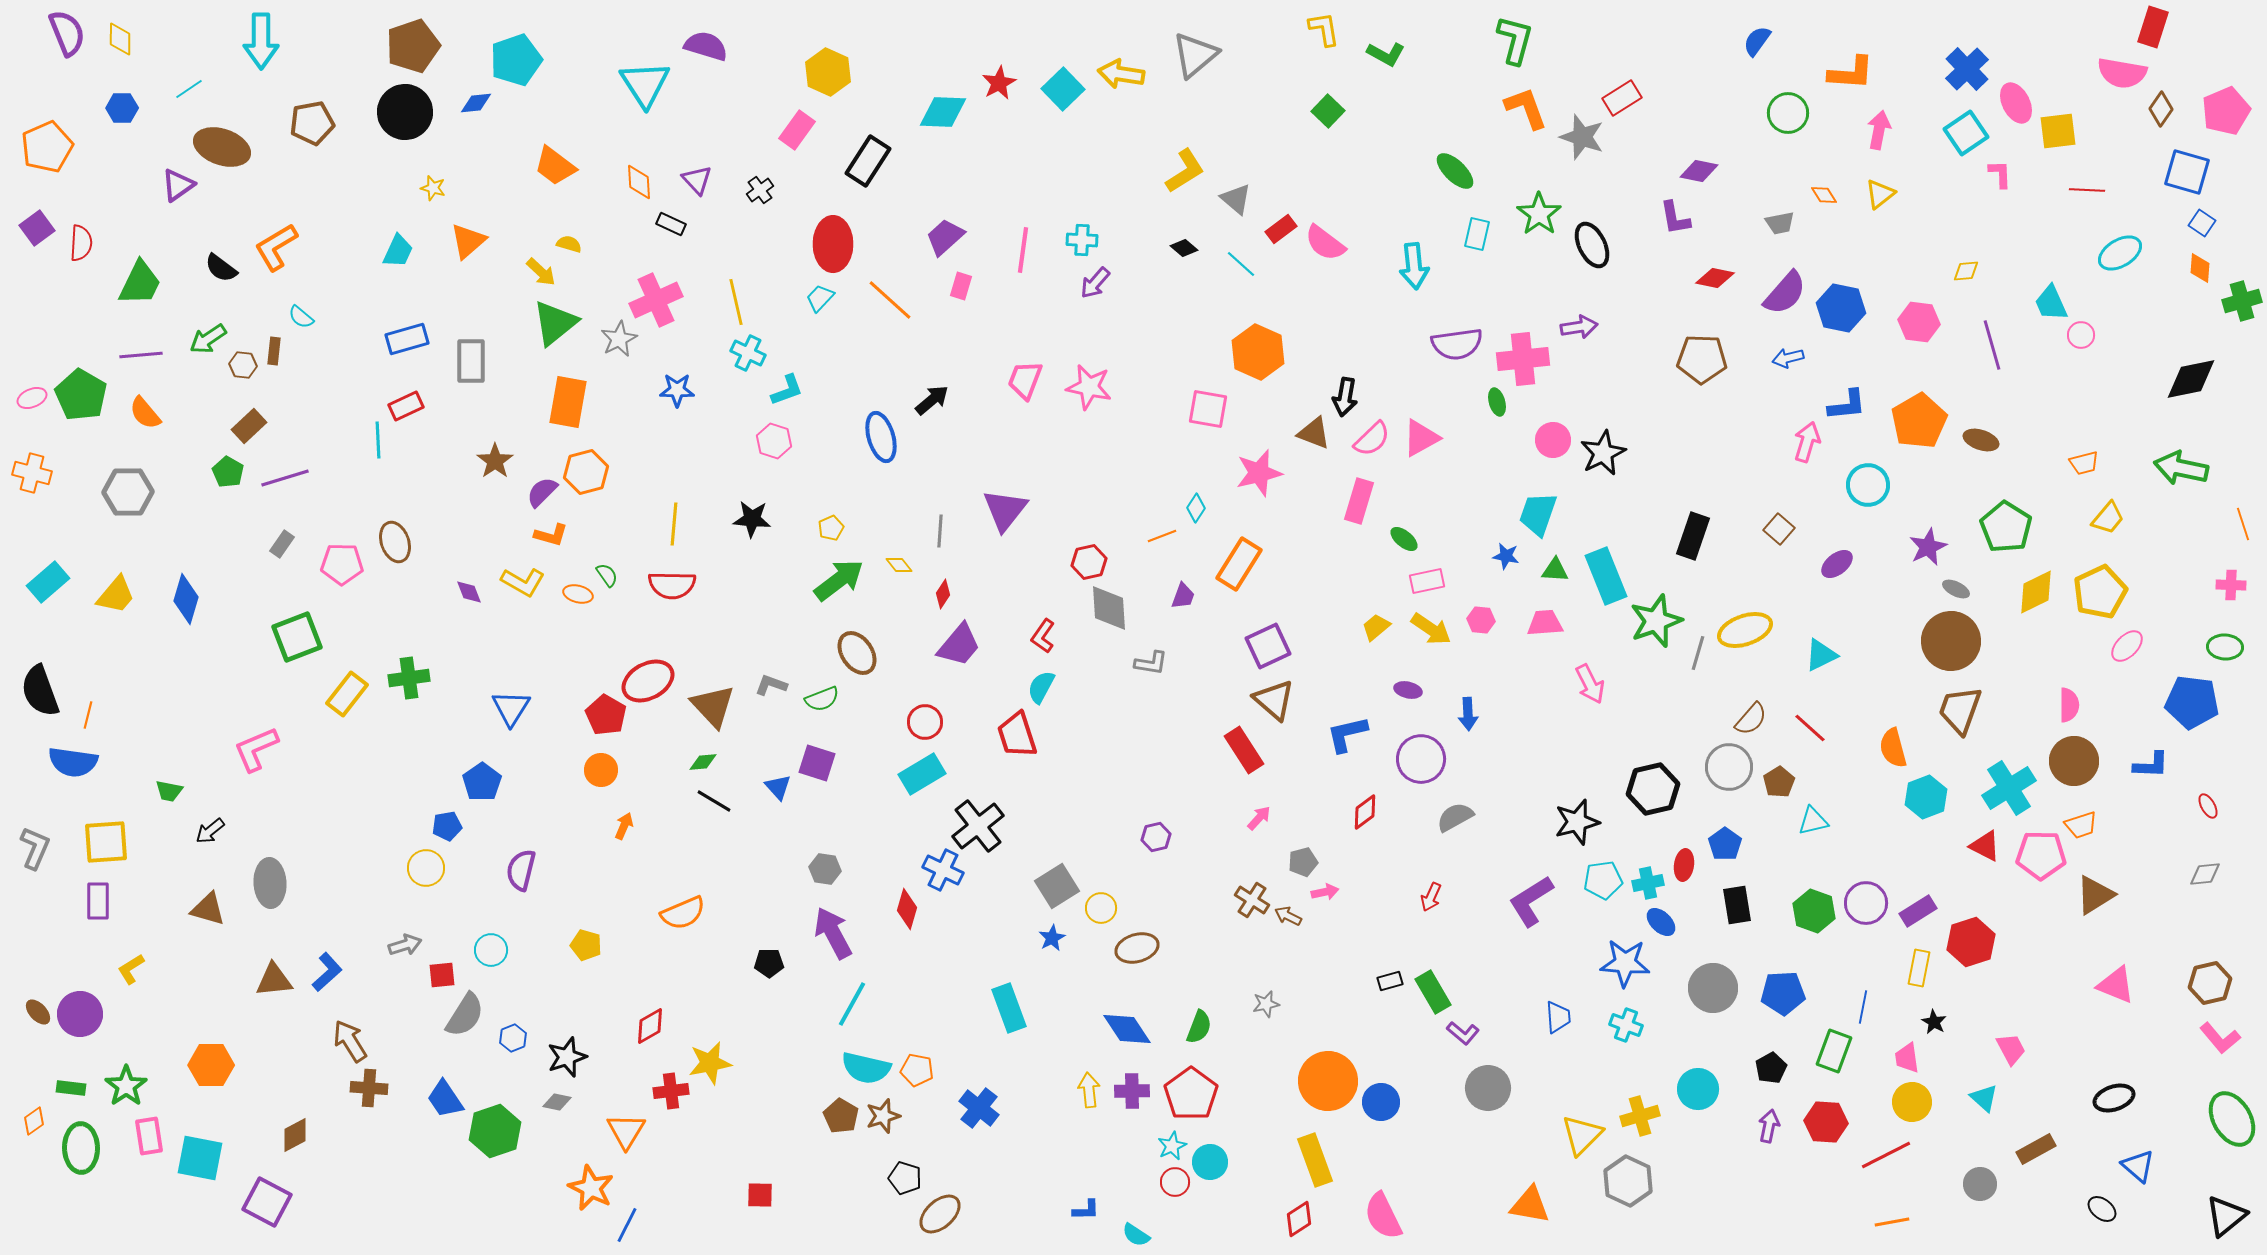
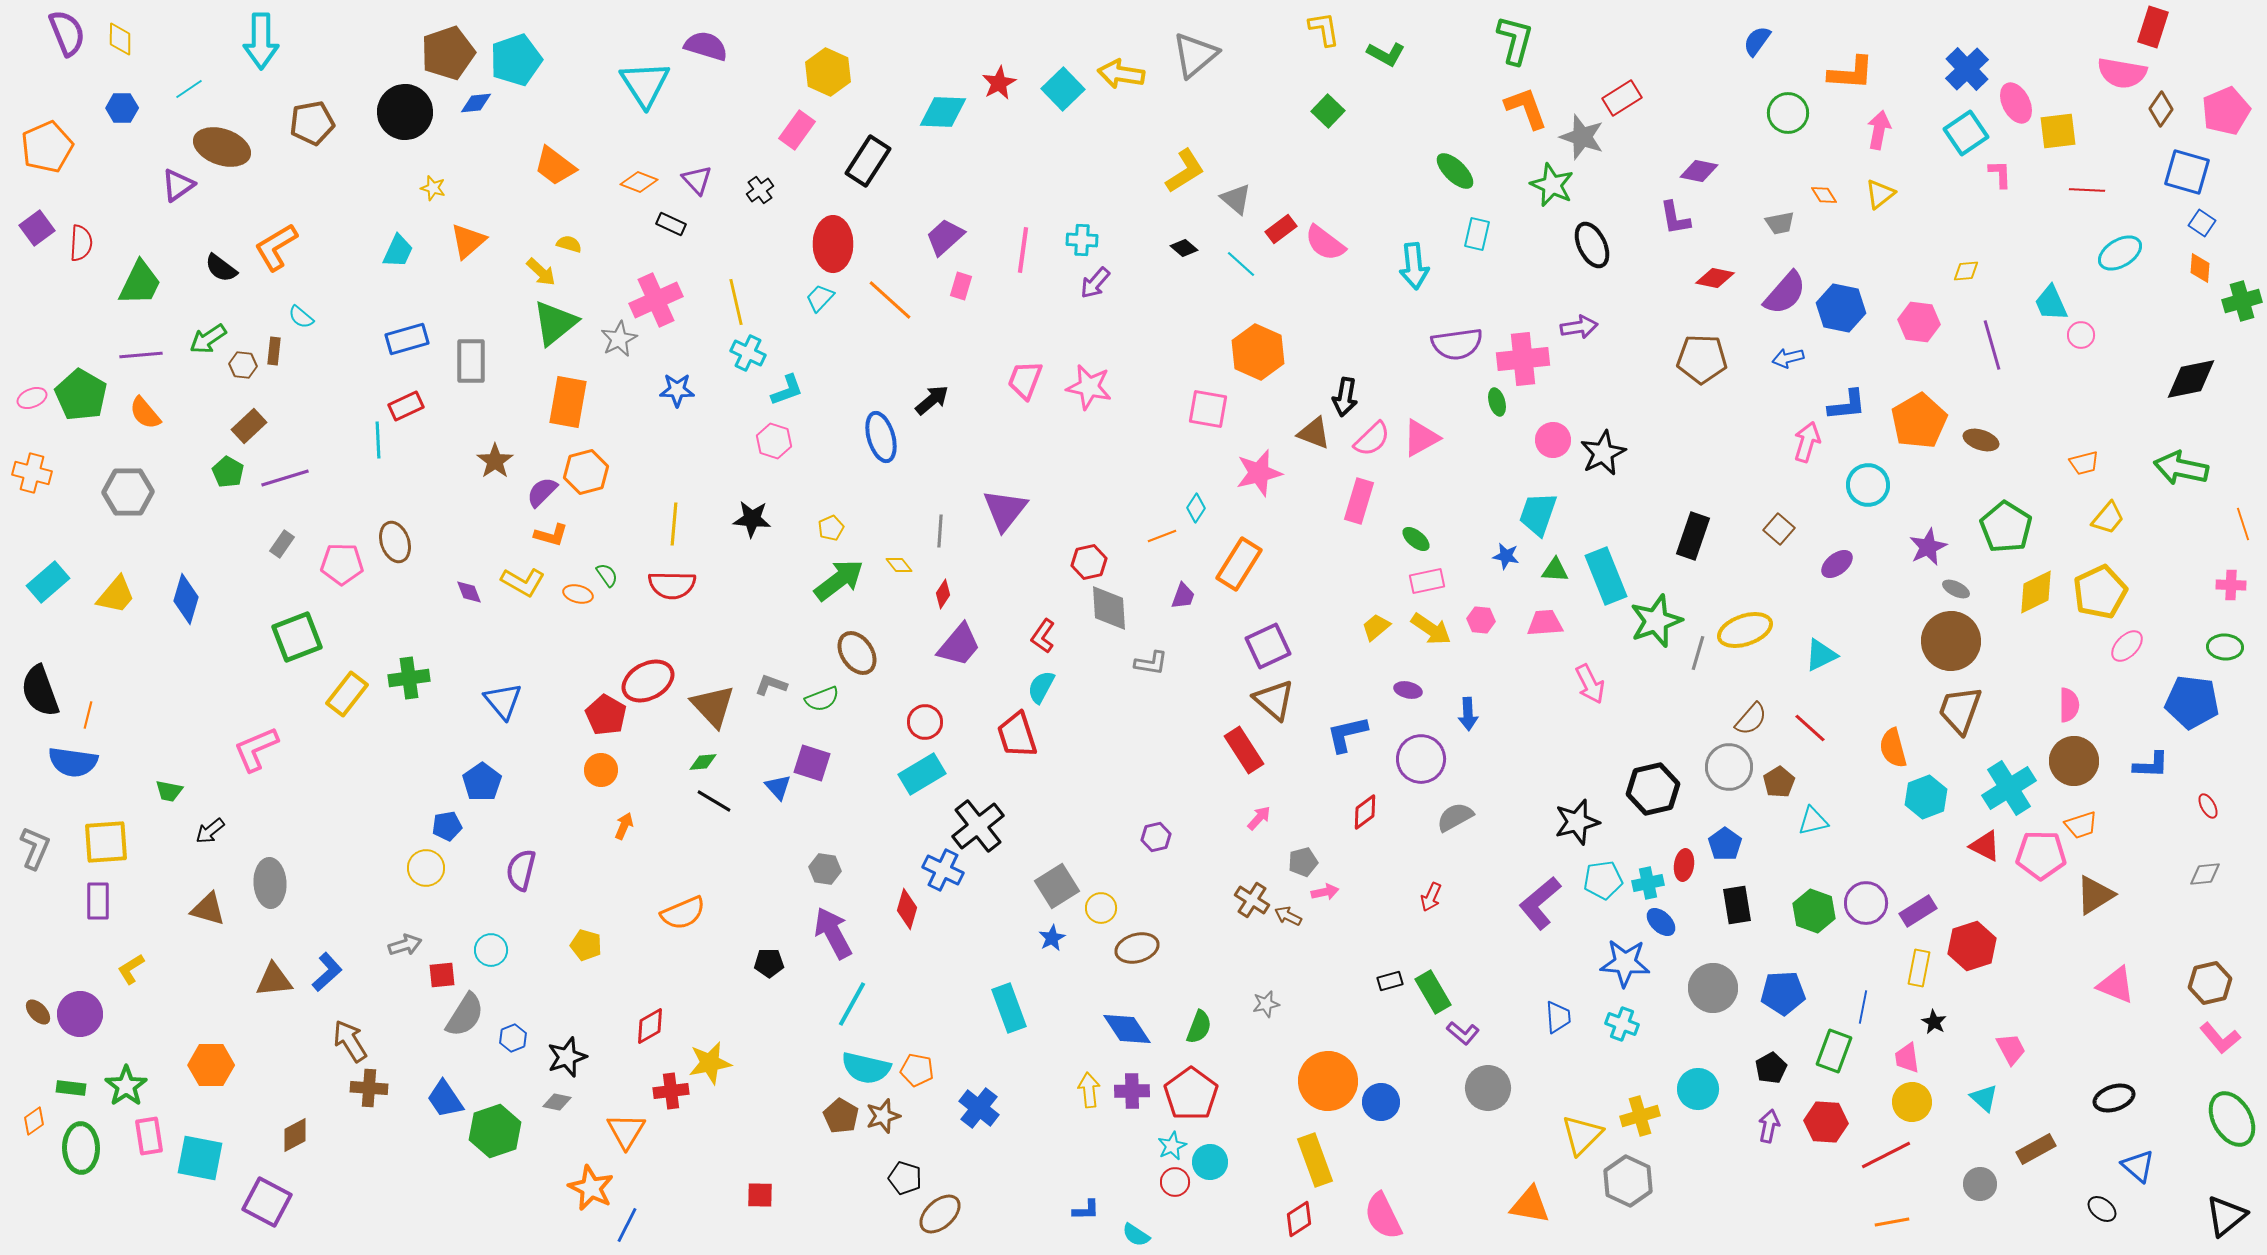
brown pentagon at (413, 46): moved 35 px right, 7 px down
orange diamond at (639, 182): rotated 66 degrees counterclockwise
green star at (1539, 214): moved 13 px right, 29 px up; rotated 12 degrees counterclockwise
green ellipse at (1404, 539): moved 12 px right
blue triangle at (511, 708): moved 8 px left, 7 px up; rotated 12 degrees counterclockwise
purple square at (817, 763): moved 5 px left
purple L-shape at (1531, 901): moved 9 px right, 2 px down; rotated 8 degrees counterclockwise
red hexagon at (1971, 942): moved 1 px right, 4 px down
cyan cross at (1626, 1025): moved 4 px left, 1 px up
